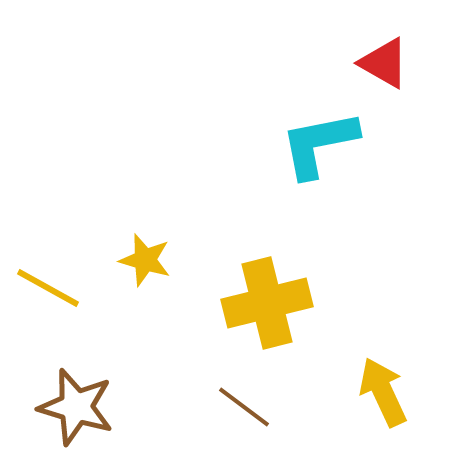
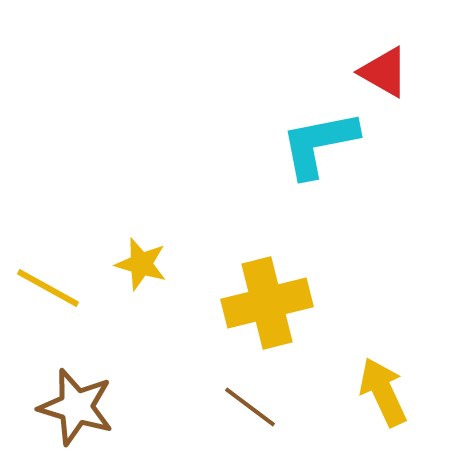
red triangle: moved 9 px down
yellow star: moved 4 px left, 4 px down
brown line: moved 6 px right
